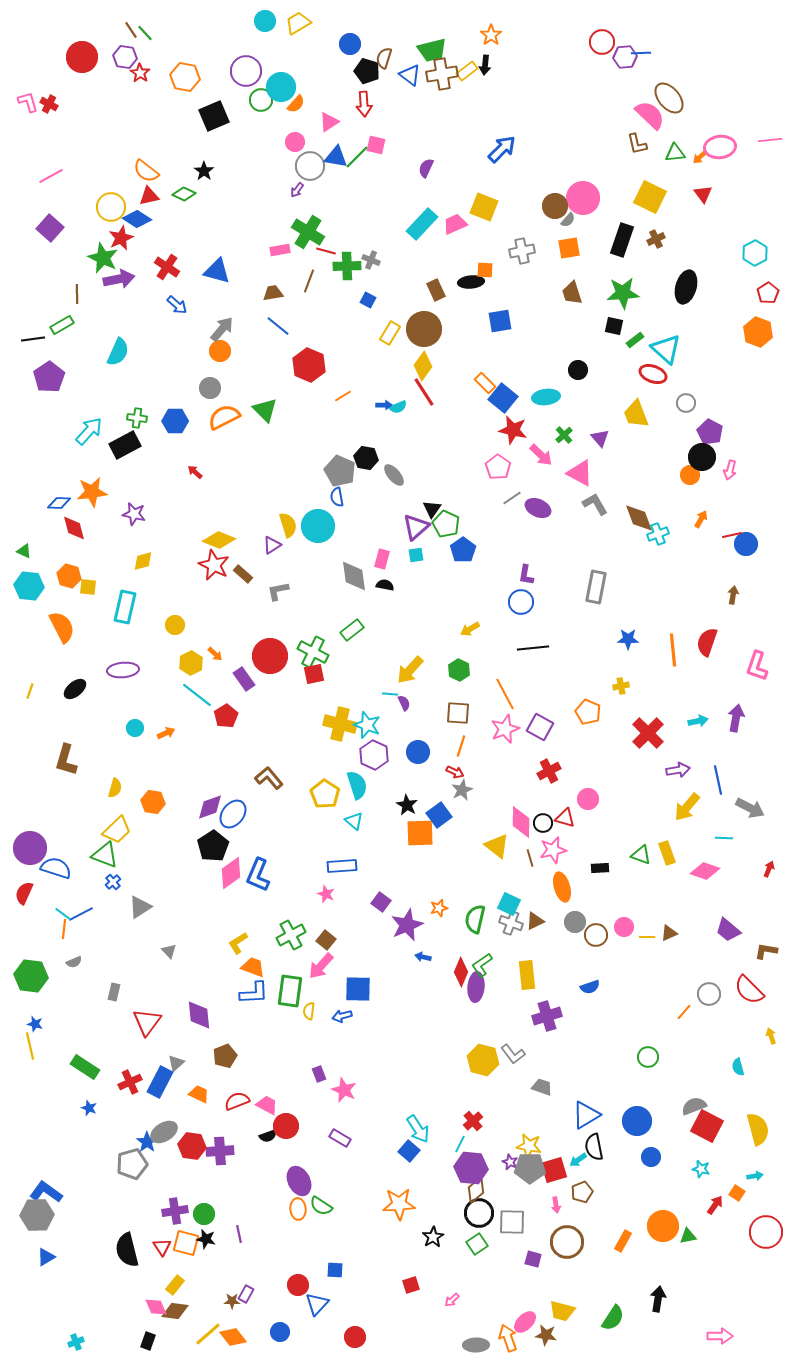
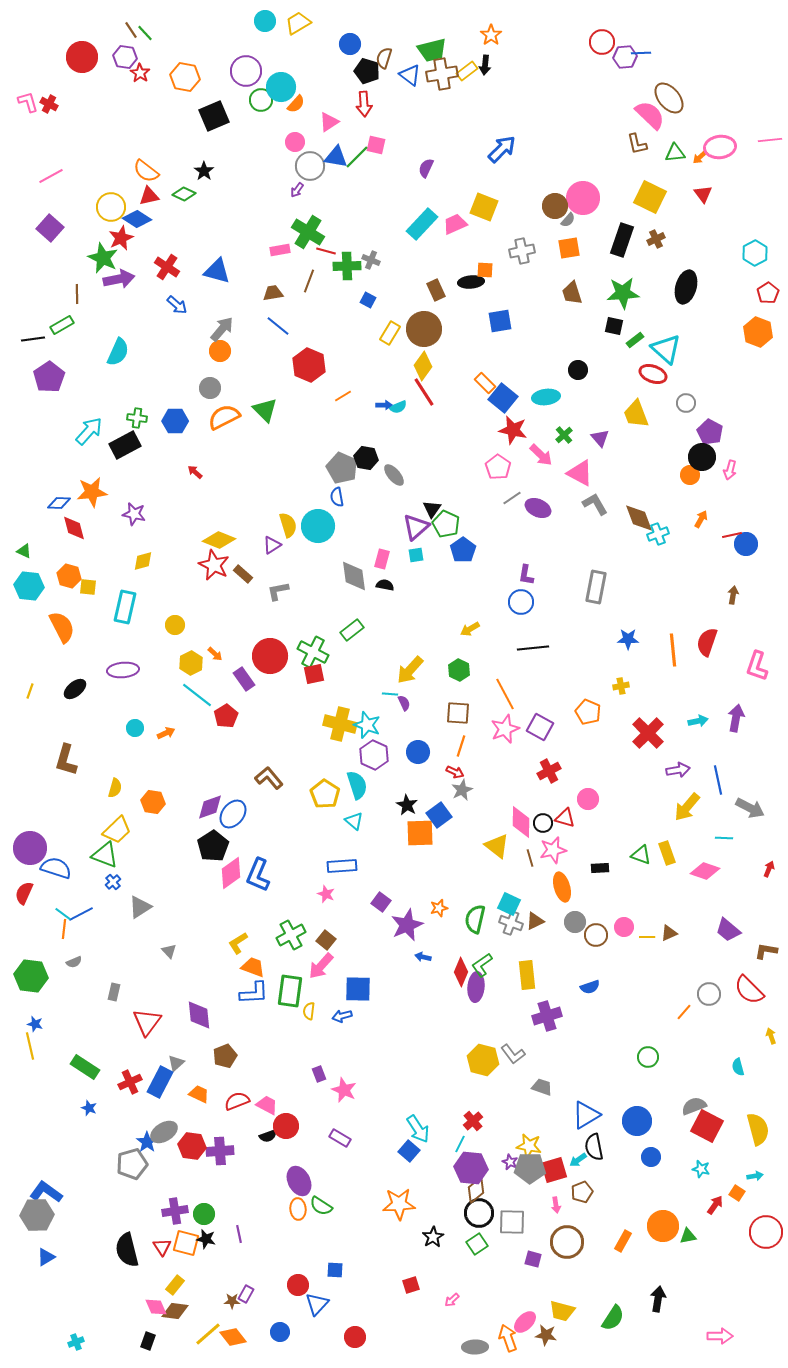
gray pentagon at (340, 471): moved 2 px right, 3 px up
gray ellipse at (476, 1345): moved 1 px left, 2 px down
